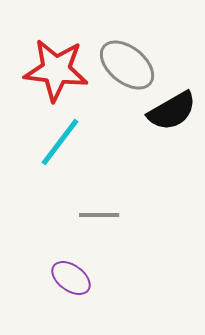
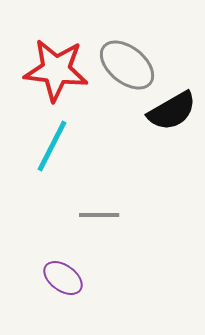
cyan line: moved 8 px left, 4 px down; rotated 10 degrees counterclockwise
purple ellipse: moved 8 px left
